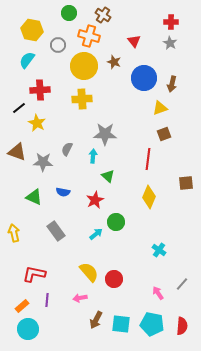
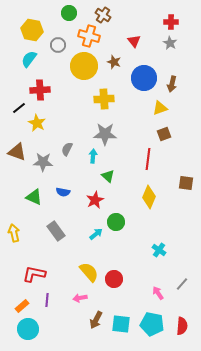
cyan semicircle at (27, 60): moved 2 px right, 1 px up
yellow cross at (82, 99): moved 22 px right
brown square at (186, 183): rotated 14 degrees clockwise
